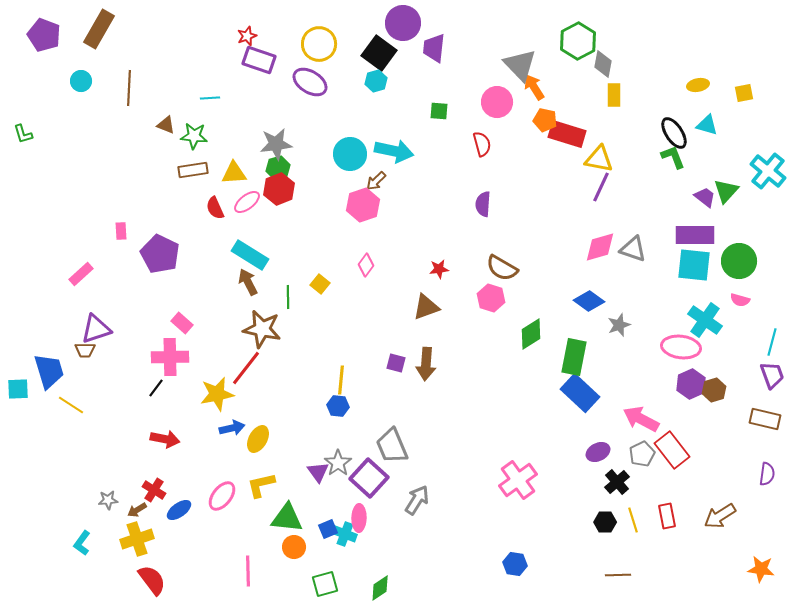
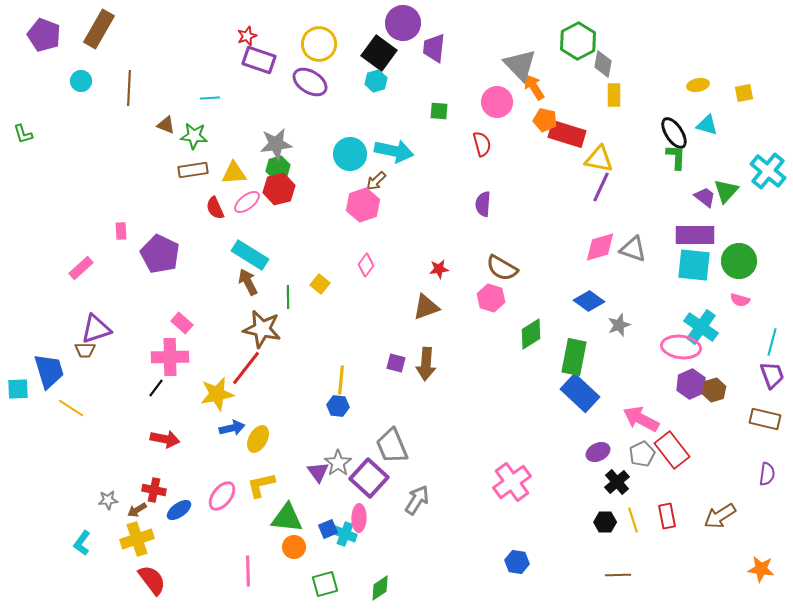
green L-shape at (673, 157): moved 3 px right; rotated 24 degrees clockwise
red hexagon at (279, 189): rotated 8 degrees clockwise
pink rectangle at (81, 274): moved 6 px up
cyan cross at (705, 320): moved 4 px left, 7 px down
yellow line at (71, 405): moved 3 px down
pink cross at (518, 480): moved 6 px left, 2 px down
red cross at (154, 490): rotated 20 degrees counterclockwise
blue hexagon at (515, 564): moved 2 px right, 2 px up
